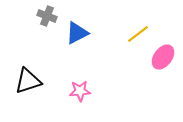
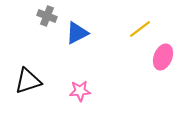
yellow line: moved 2 px right, 5 px up
pink ellipse: rotated 15 degrees counterclockwise
